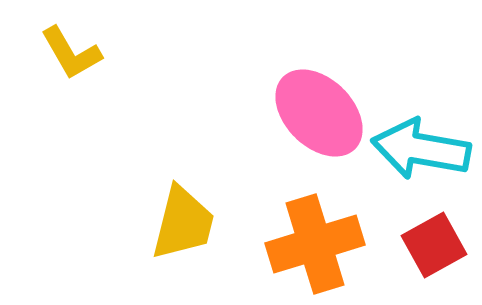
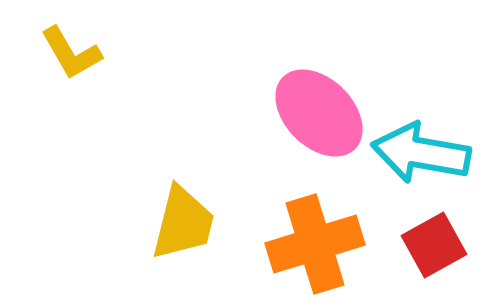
cyan arrow: moved 4 px down
